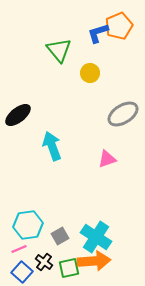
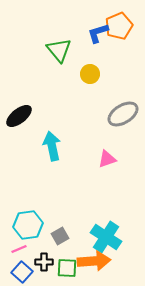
yellow circle: moved 1 px down
black ellipse: moved 1 px right, 1 px down
cyan arrow: rotated 8 degrees clockwise
cyan cross: moved 10 px right
black cross: rotated 36 degrees counterclockwise
green square: moved 2 px left; rotated 15 degrees clockwise
